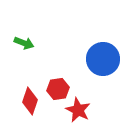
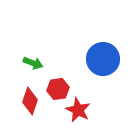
green arrow: moved 9 px right, 20 px down
